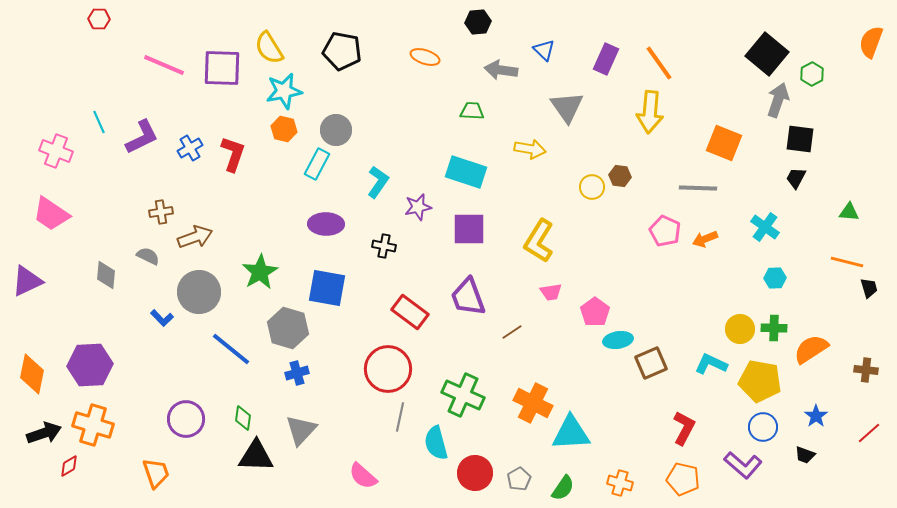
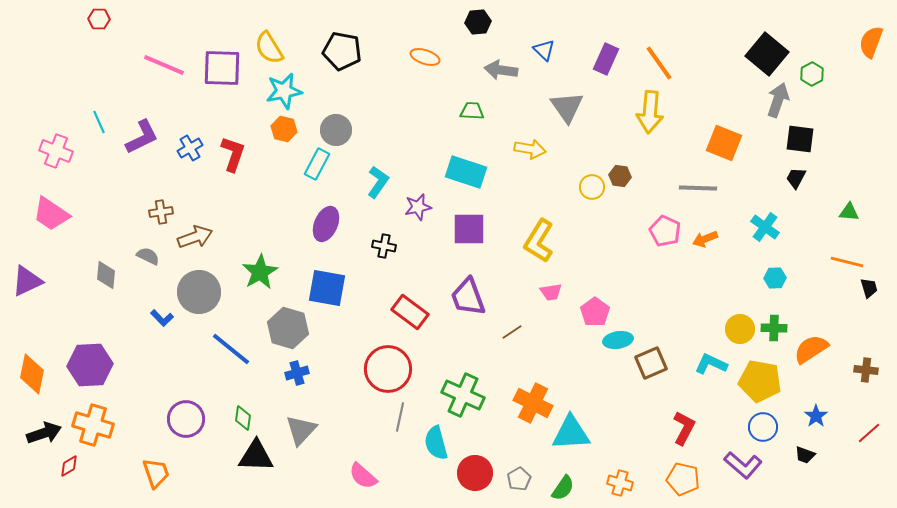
purple ellipse at (326, 224): rotated 68 degrees counterclockwise
